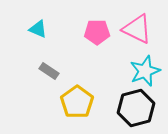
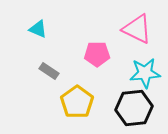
pink pentagon: moved 22 px down
cyan star: moved 2 px down; rotated 16 degrees clockwise
black hexagon: moved 2 px left; rotated 9 degrees clockwise
